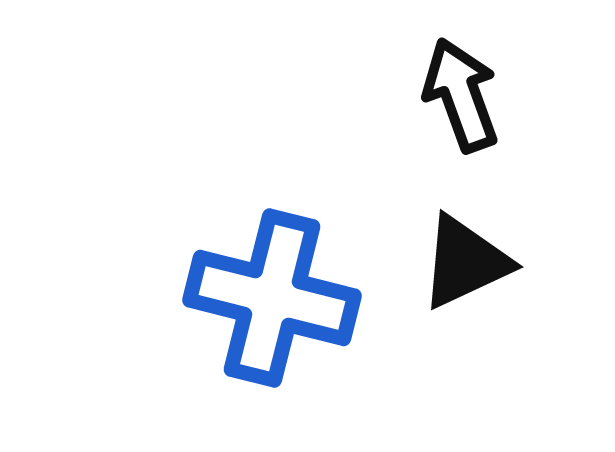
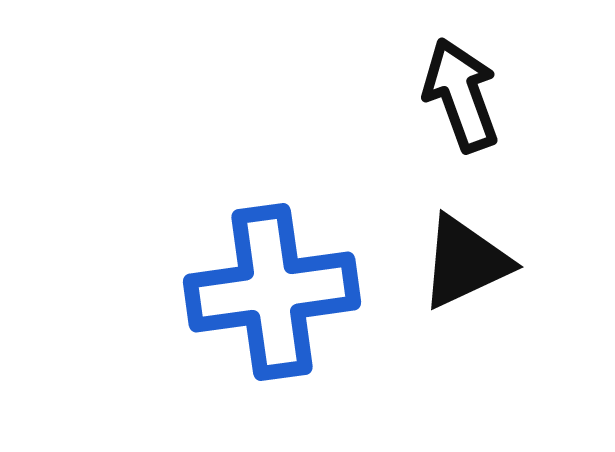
blue cross: moved 6 px up; rotated 22 degrees counterclockwise
